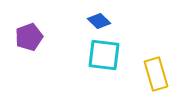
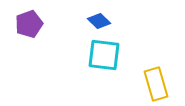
purple pentagon: moved 13 px up
yellow rectangle: moved 10 px down
